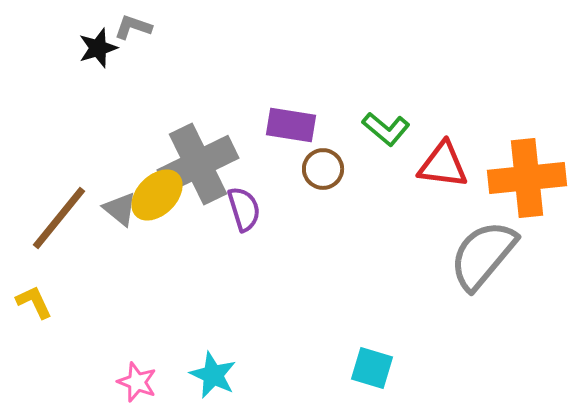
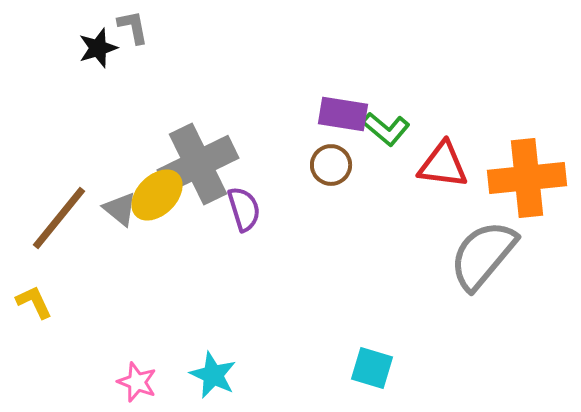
gray L-shape: rotated 60 degrees clockwise
purple rectangle: moved 52 px right, 11 px up
brown circle: moved 8 px right, 4 px up
